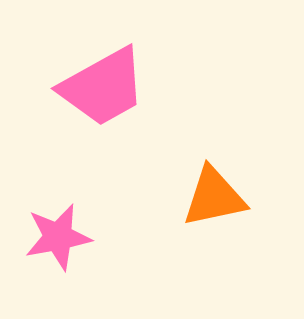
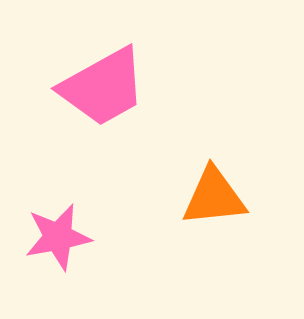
orange triangle: rotated 6 degrees clockwise
